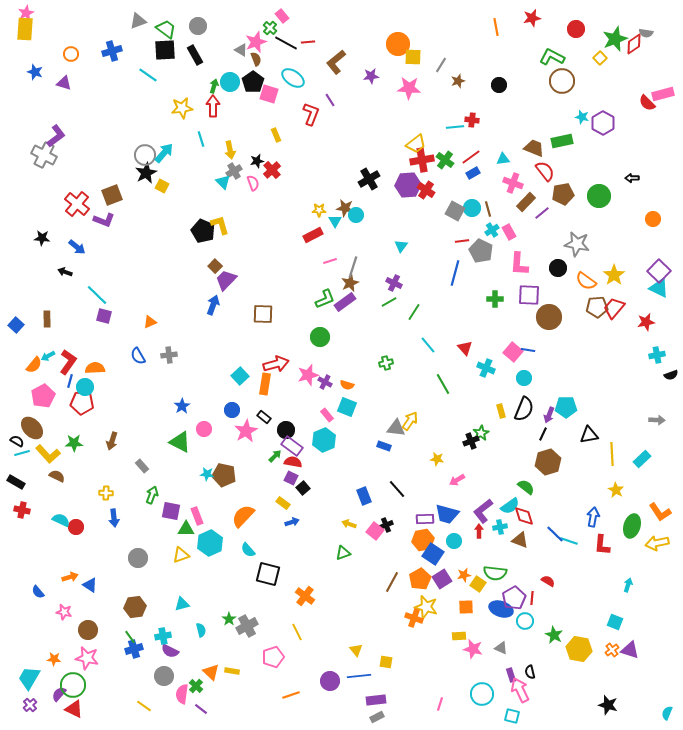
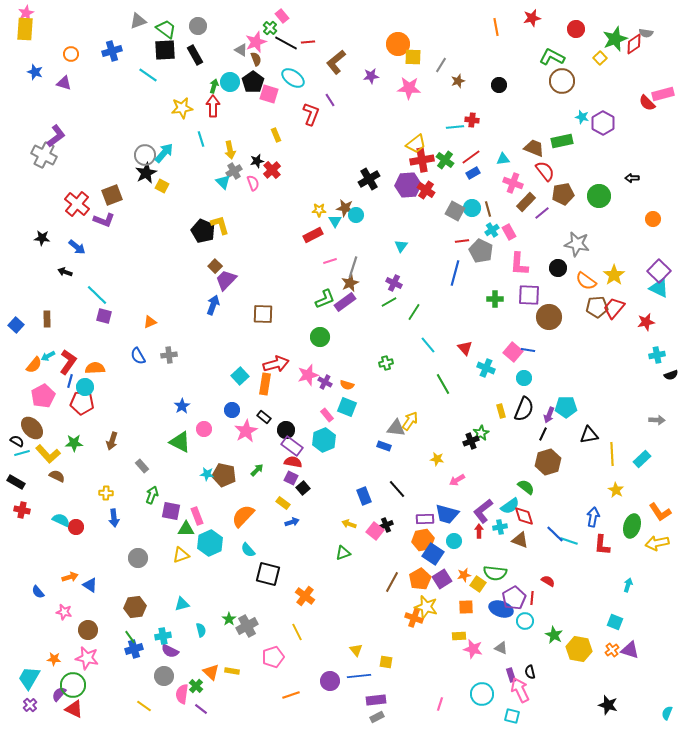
green arrow at (275, 456): moved 18 px left, 14 px down
